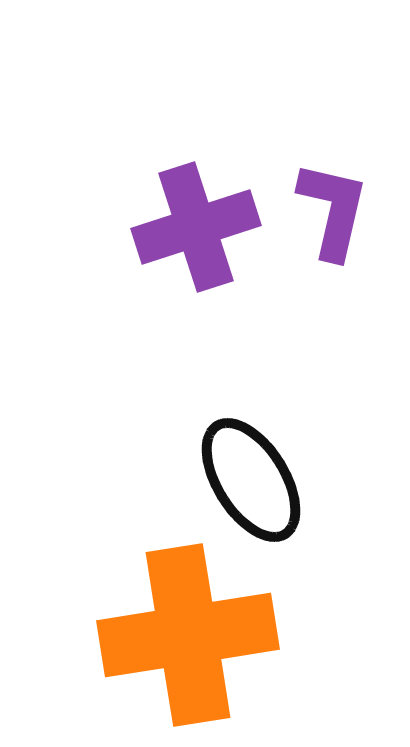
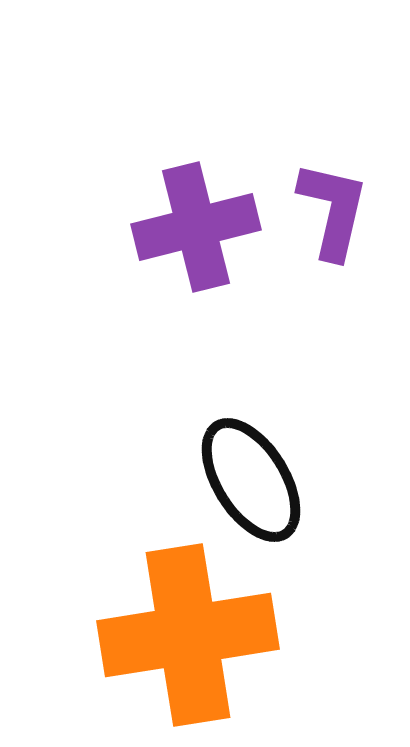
purple cross: rotated 4 degrees clockwise
